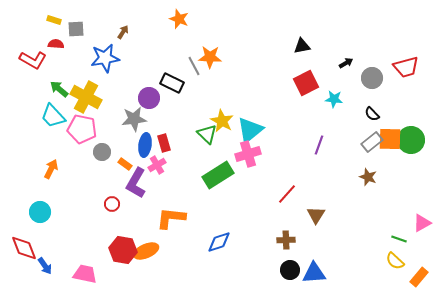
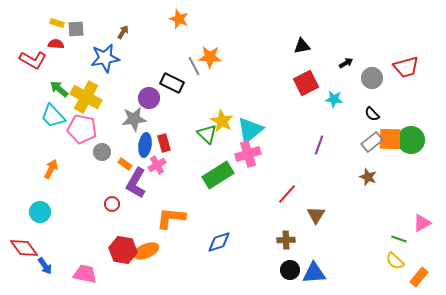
yellow rectangle at (54, 20): moved 3 px right, 3 px down
red diamond at (24, 248): rotated 16 degrees counterclockwise
